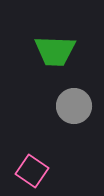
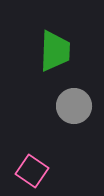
green trapezoid: rotated 90 degrees counterclockwise
